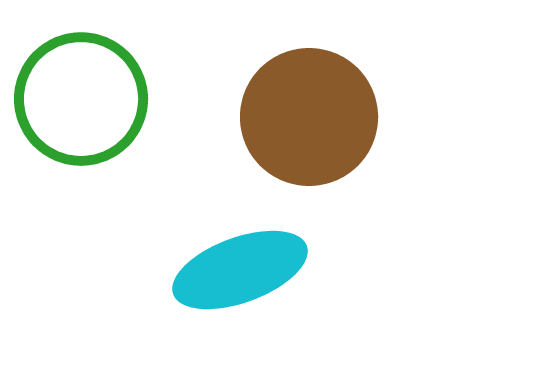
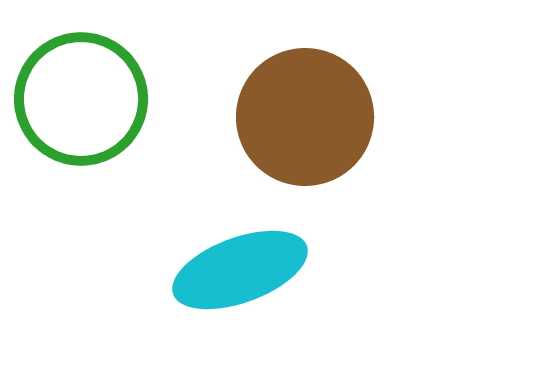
brown circle: moved 4 px left
